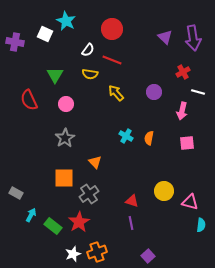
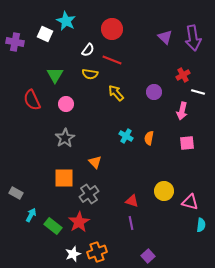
red cross: moved 3 px down
red semicircle: moved 3 px right
